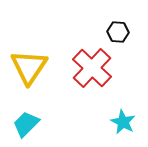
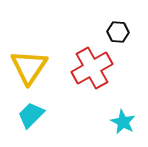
red cross: rotated 18 degrees clockwise
cyan trapezoid: moved 5 px right, 9 px up
